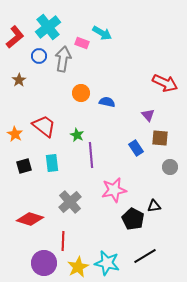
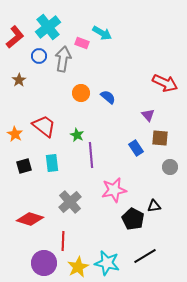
blue semicircle: moved 1 px right, 5 px up; rotated 28 degrees clockwise
